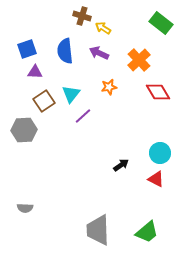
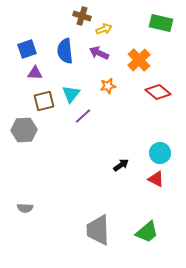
green rectangle: rotated 25 degrees counterclockwise
yellow arrow: moved 1 px right, 1 px down; rotated 126 degrees clockwise
purple triangle: moved 1 px down
orange star: moved 1 px left, 1 px up
red diamond: rotated 20 degrees counterclockwise
brown square: rotated 20 degrees clockwise
